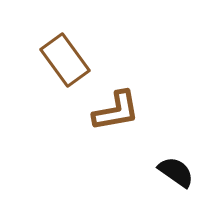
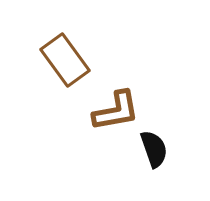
black semicircle: moved 22 px left, 23 px up; rotated 36 degrees clockwise
